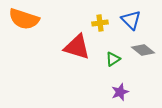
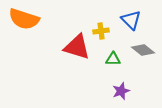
yellow cross: moved 1 px right, 8 px down
green triangle: rotated 35 degrees clockwise
purple star: moved 1 px right, 1 px up
